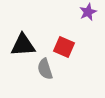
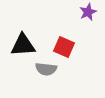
gray semicircle: moved 1 px right; rotated 65 degrees counterclockwise
